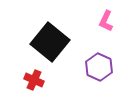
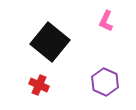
purple hexagon: moved 6 px right, 15 px down
red cross: moved 5 px right, 5 px down
